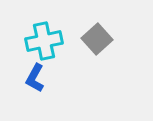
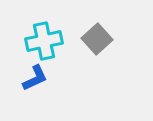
blue L-shape: rotated 144 degrees counterclockwise
